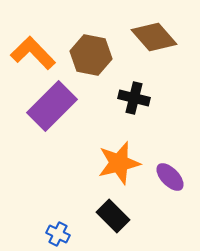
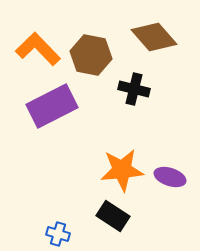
orange L-shape: moved 5 px right, 4 px up
black cross: moved 9 px up
purple rectangle: rotated 18 degrees clockwise
orange star: moved 3 px right, 7 px down; rotated 9 degrees clockwise
purple ellipse: rotated 28 degrees counterclockwise
black rectangle: rotated 12 degrees counterclockwise
blue cross: rotated 10 degrees counterclockwise
